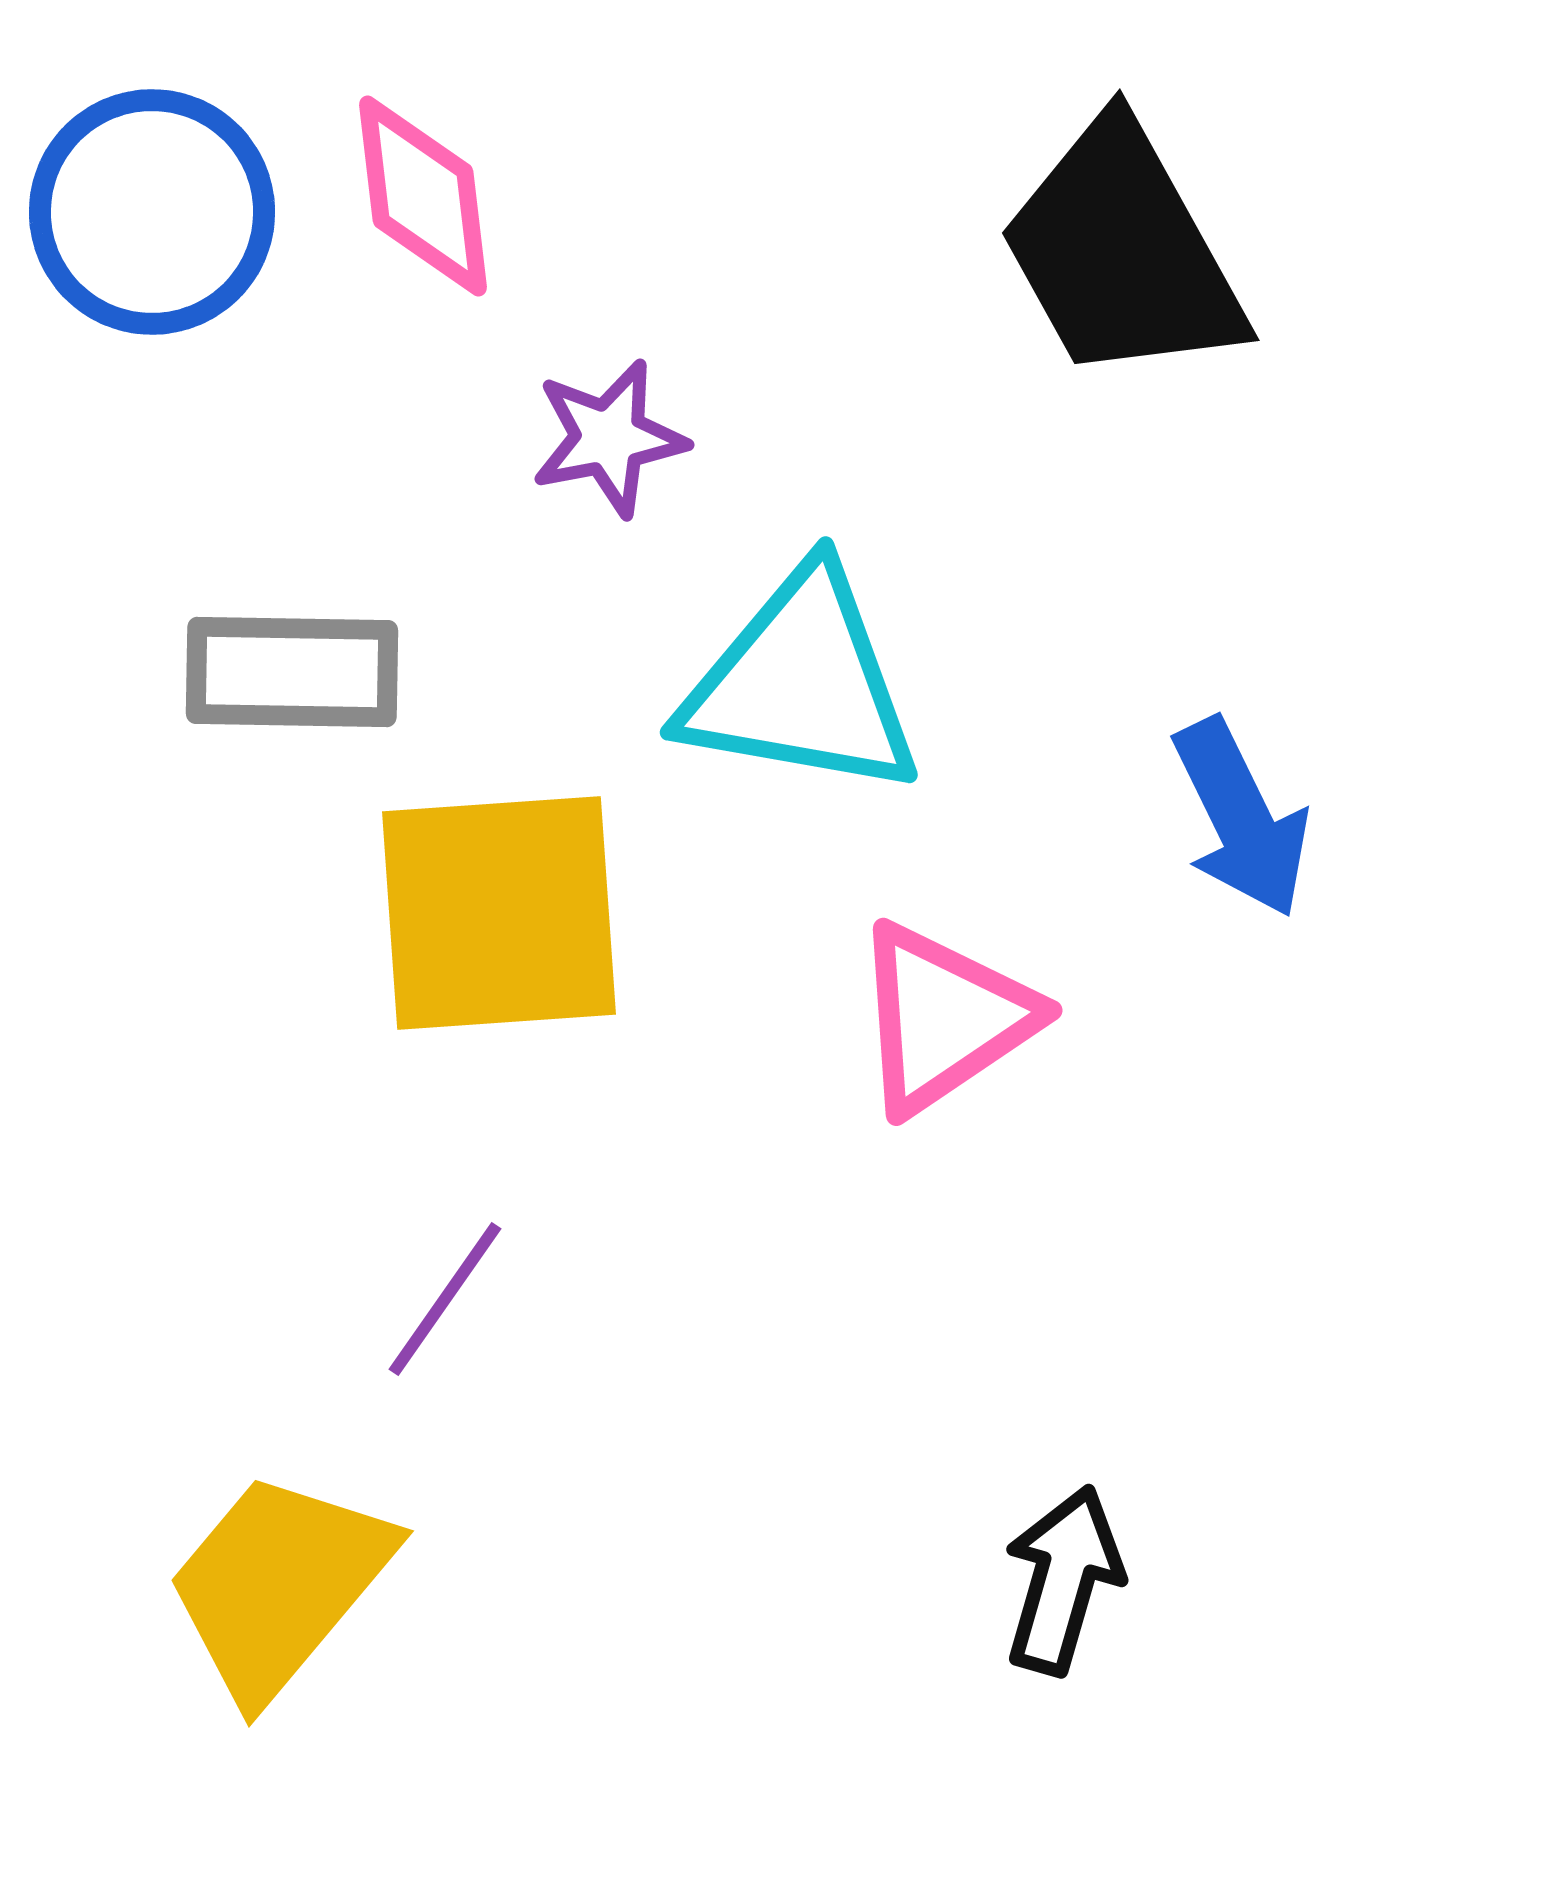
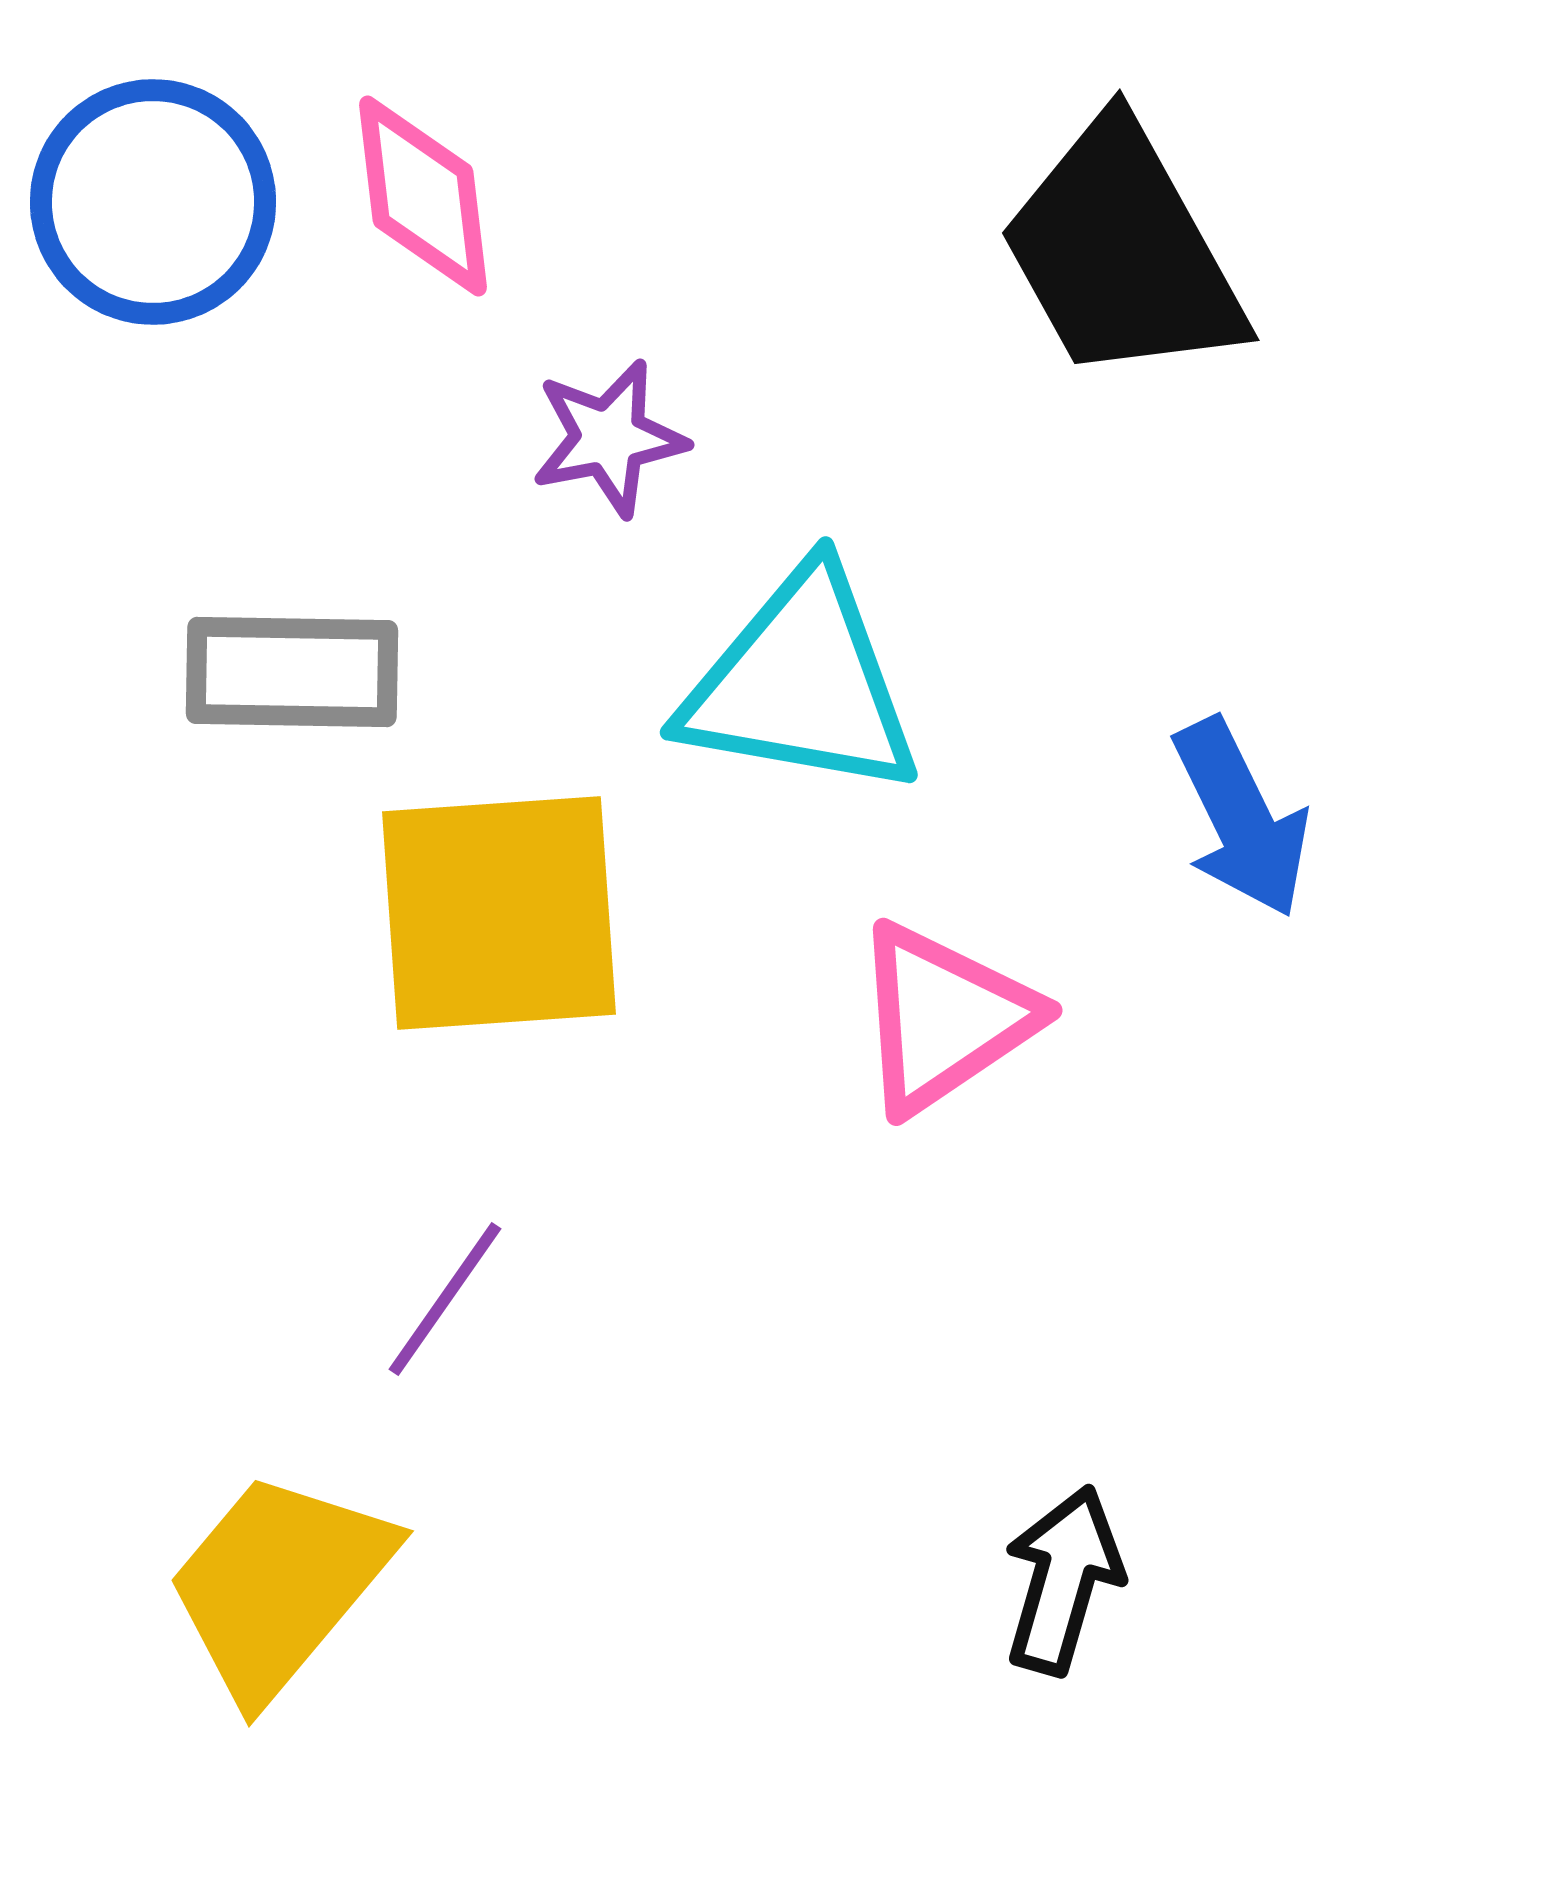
blue circle: moved 1 px right, 10 px up
